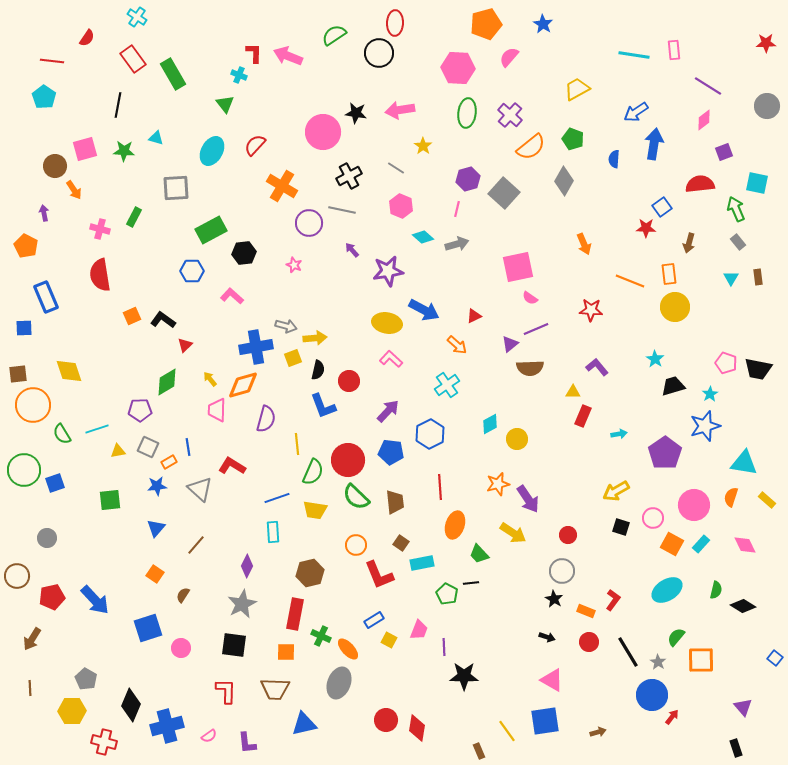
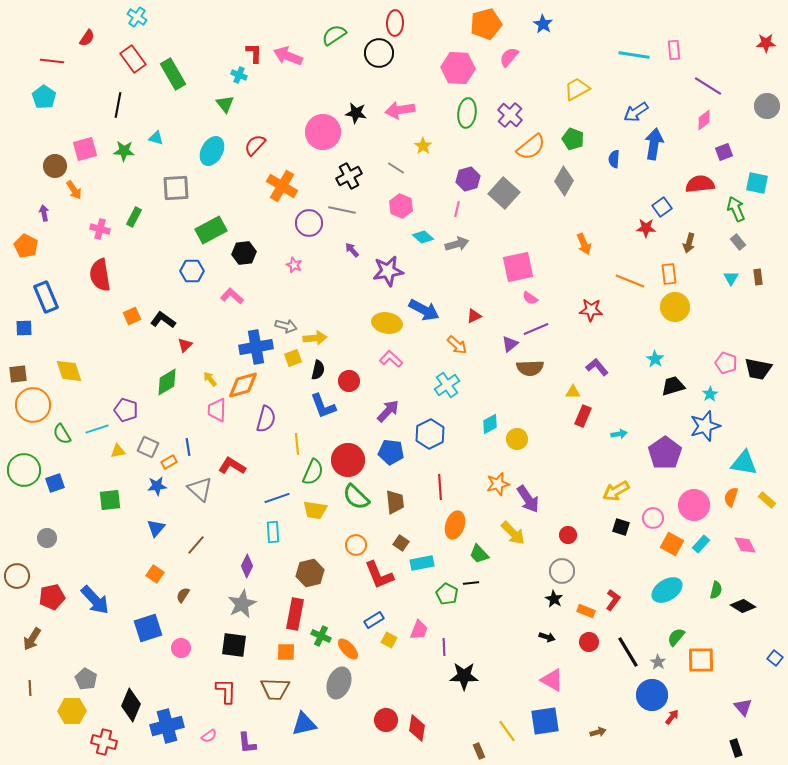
purple pentagon at (140, 410): moved 14 px left; rotated 20 degrees clockwise
yellow arrow at (513, 533): rotated 12 degrees clockwise
